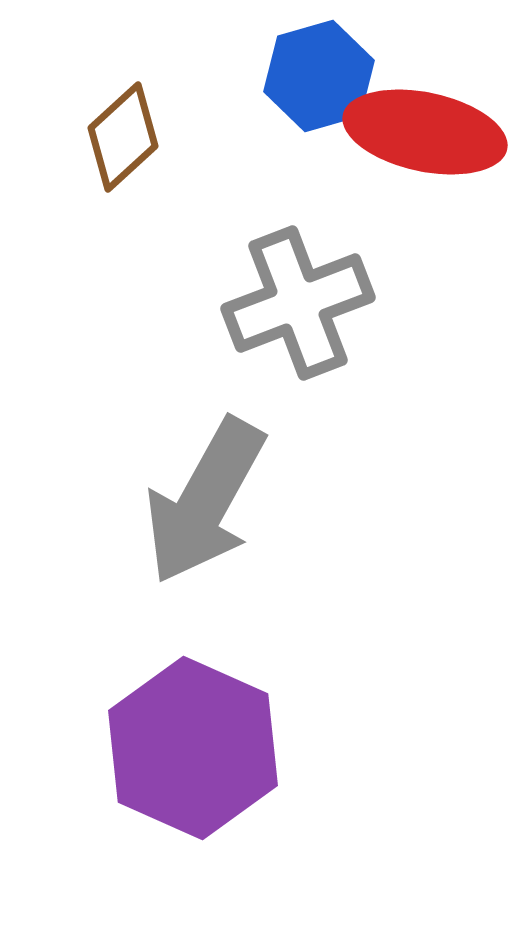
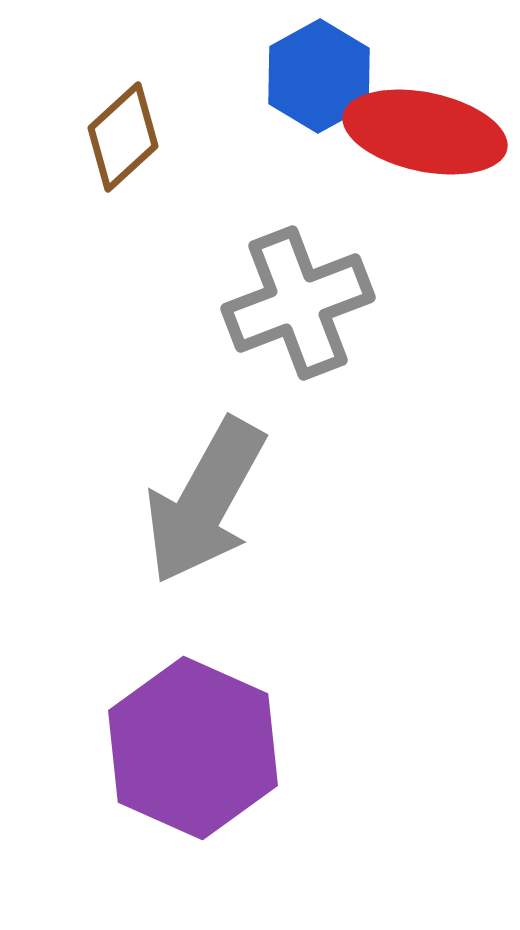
blue hexagon: rotated 13 degrees counterclockwise
